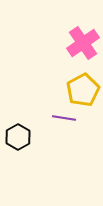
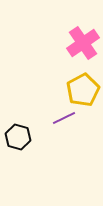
purple line: rotated 35 degrees counterclockwise
black hexagon: rotated 15 degrees counterclockwise
